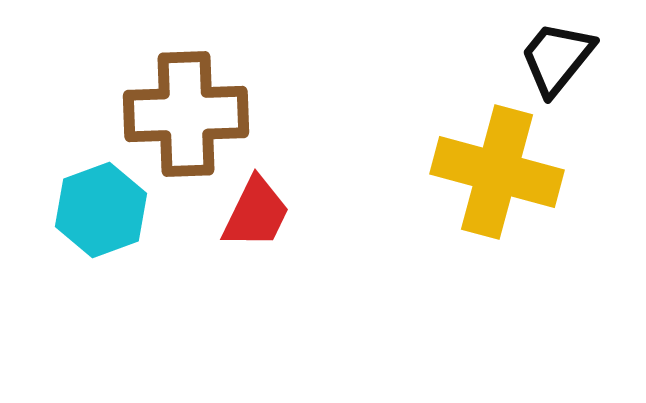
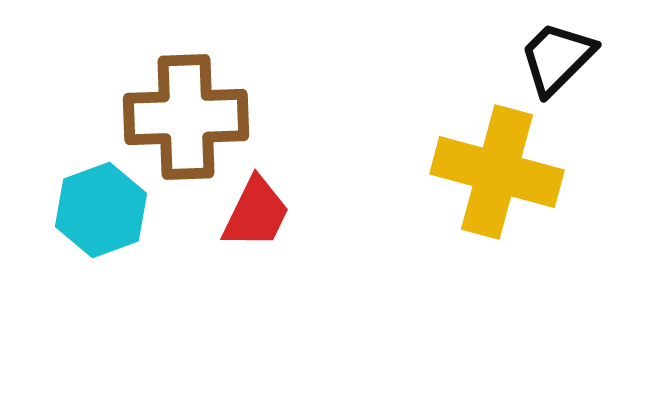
black trapezoid: rotated 6 degrees clockwise
brown cross: moved 3 px down
